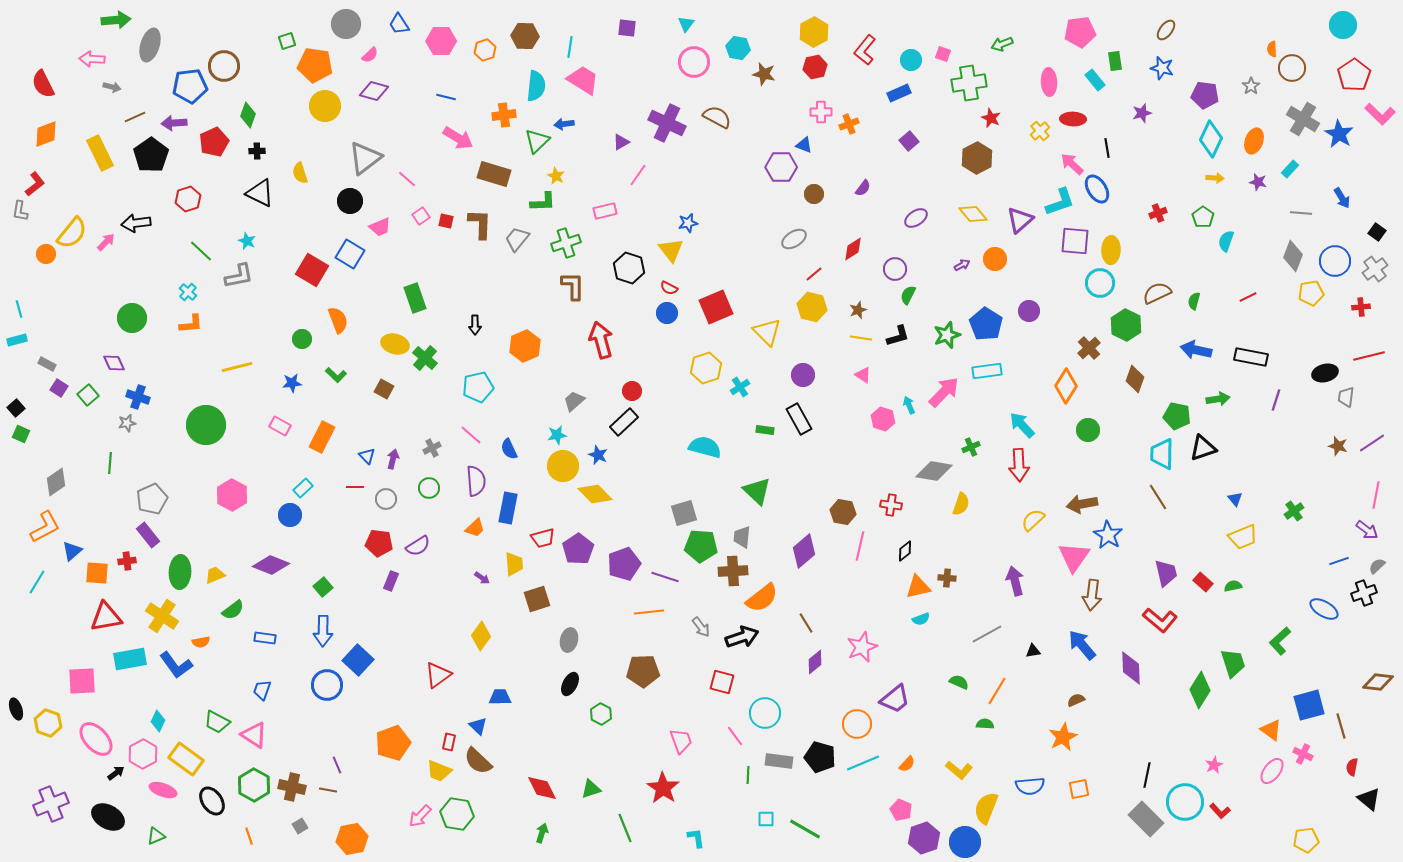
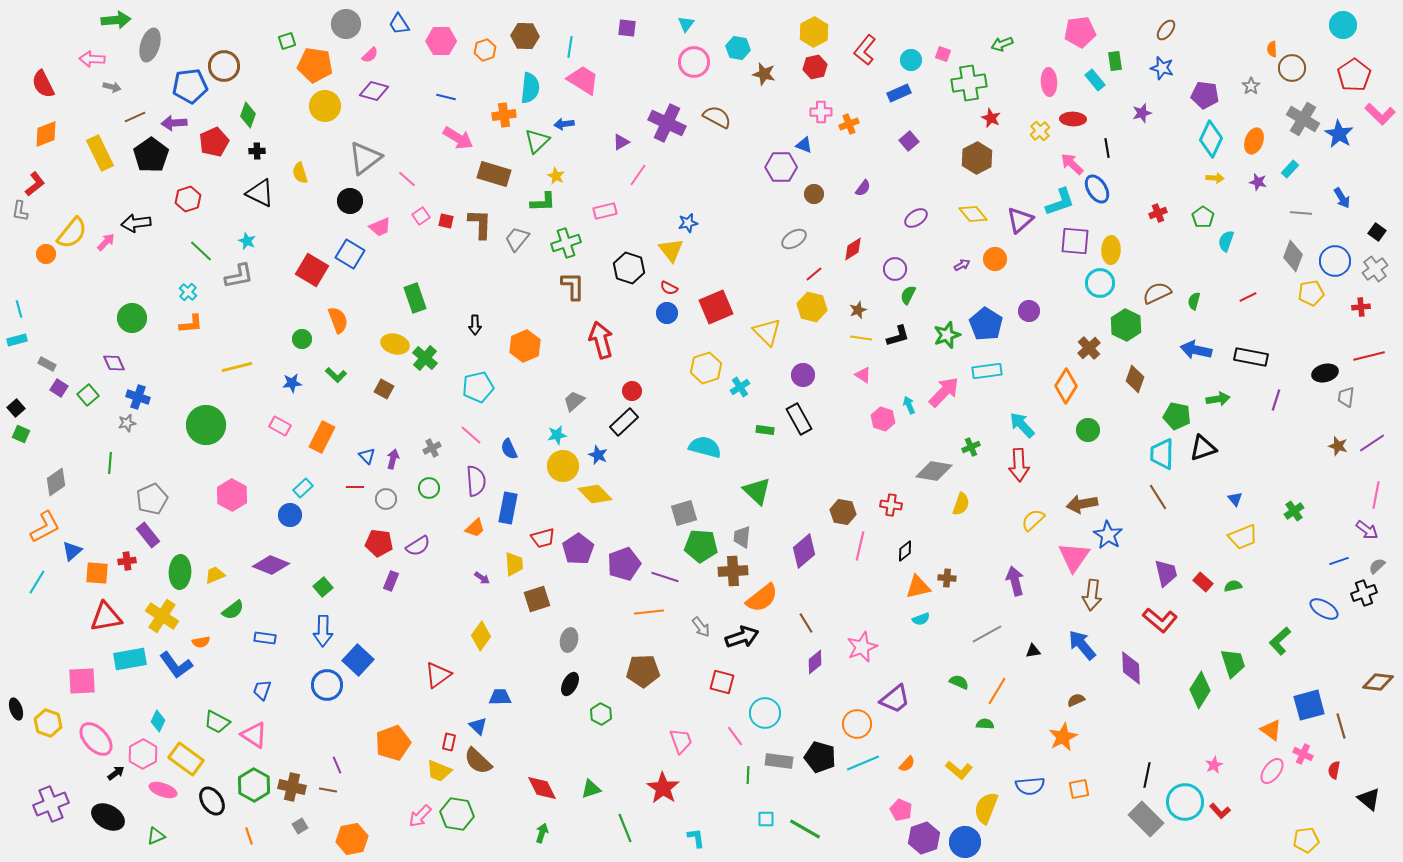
cyan semicircle at (536, 86): moved 6 px left, 2 px down
red semicircle at (1352, 767): moved 18 px left, 3 px down
